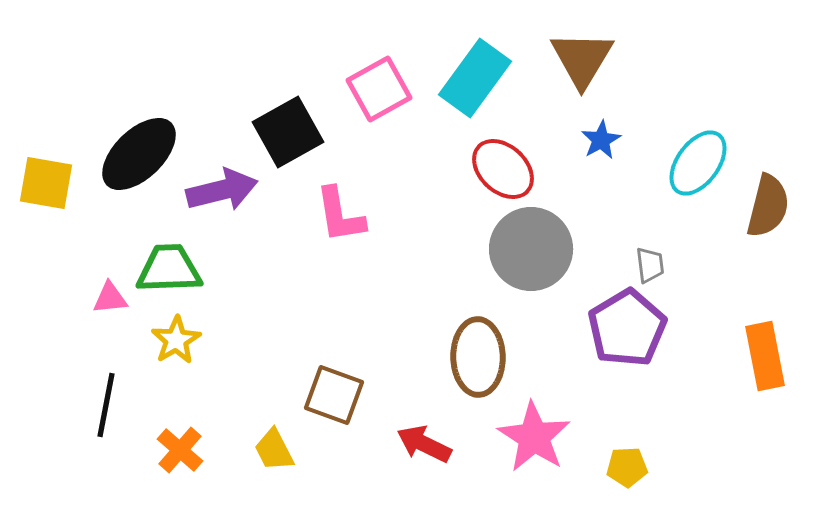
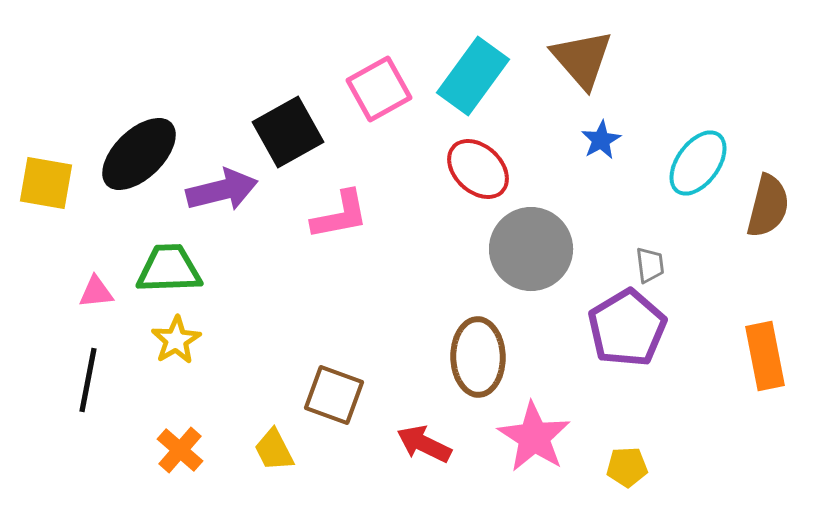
brown triangle: rotated 12 degrees counterclockwise
cyan rectangle: moved 2 px left, 2 px up
red ellipse: moved 25 px left
pink L-shape: rotated 92 degrees counterclockwise
pink triangle: moved 14 px left, 6 px up
black line: moved 18 px left, 25 px up
